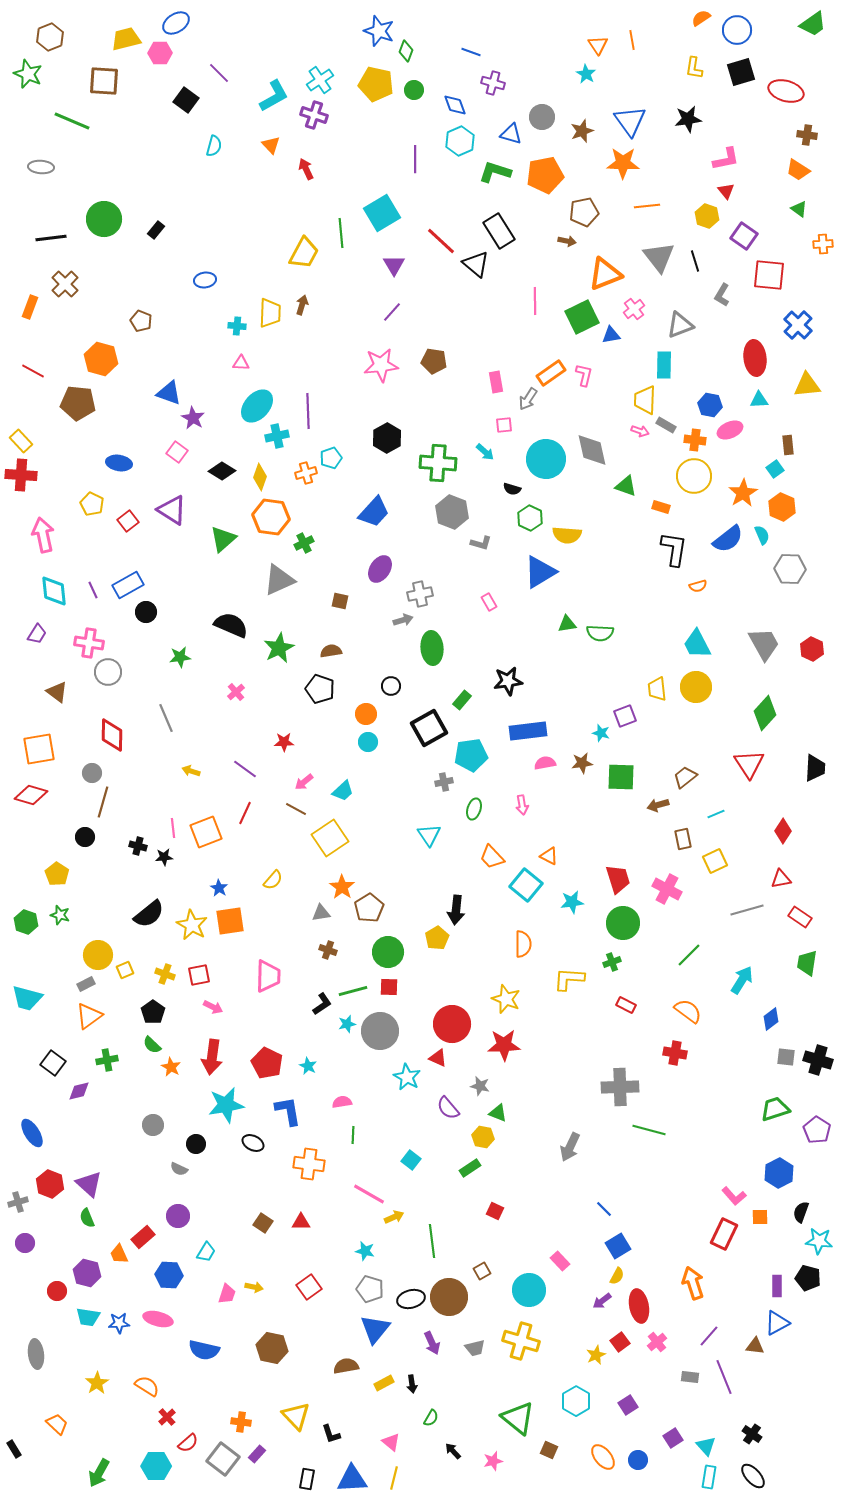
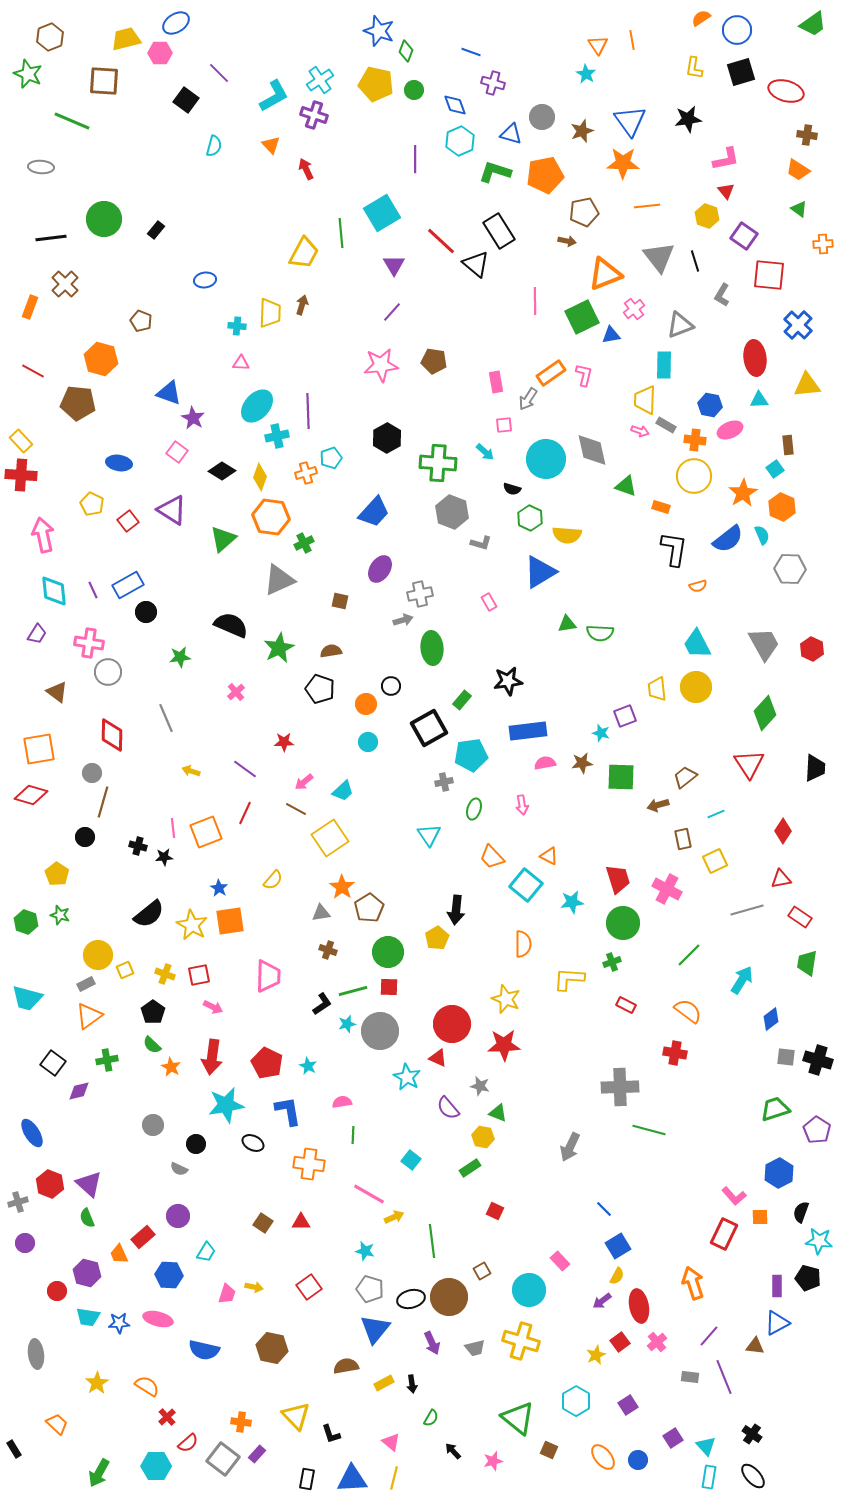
orange circle at (366, 714): moved 10 px up
